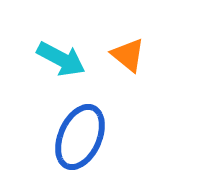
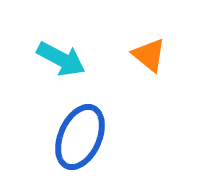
orange triangle: moved 21 px right
